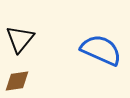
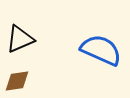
black triangle: rotated 28 degrees clockwise
